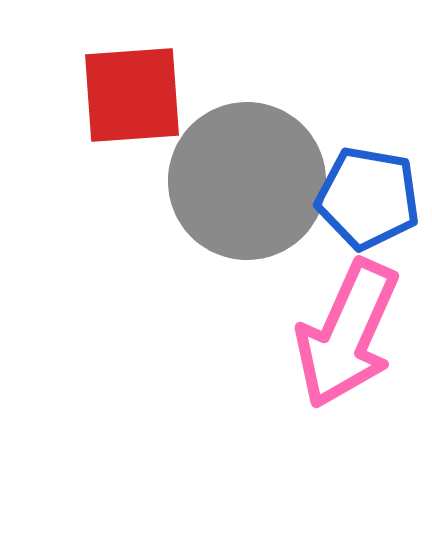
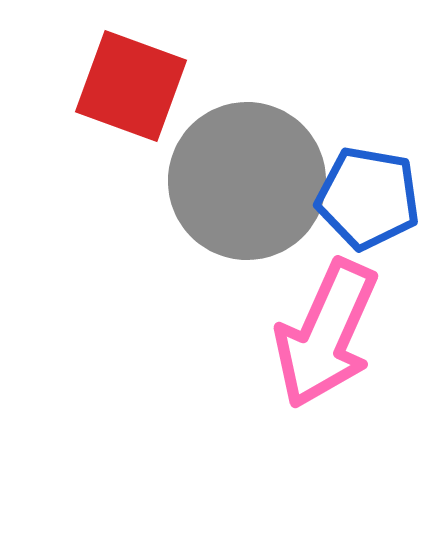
red square: moved 1 px left, 9 px up; rotated 24 degrees clockwise
pink arrow: moved 21 px left
